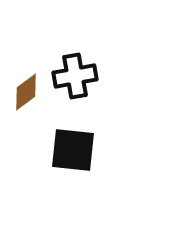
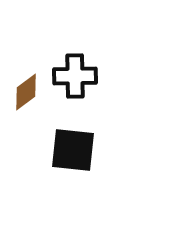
black cross: rotated 9 degrees clockwise
